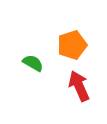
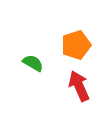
orange pentagon: moved 4 px right
